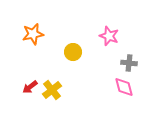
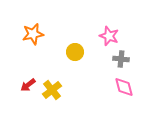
yellow circle: moved 2 px right
gray cross: moved 8 px left, 4 px up
red arrow: moved 2 px left, 2 px up
